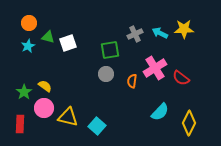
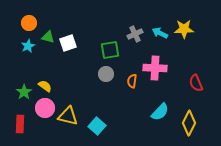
pink cross: rotated 35 degrees clockwise
red semicircle: moved 15 px right, 5 px down; rotated 30 degrees clockwise
pink circle: moved 1 px right
yellow triangle: moved 1 px up
